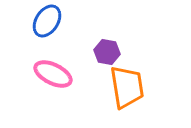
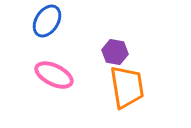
purple hexagon: moved 8 px right
pink ellipse: moved 1 px right, 1 px down
